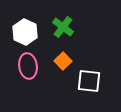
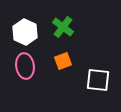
orange square: rotated 24 degrees clockwise
pink ellipse: moved 3 px left
white square: moved 9 px right, 1 px up
